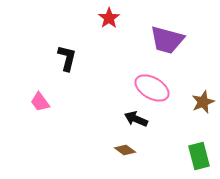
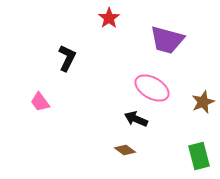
black L-shape: rotated 12 degrees clockwise
